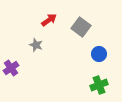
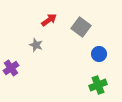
green cross: moved 1 px left
